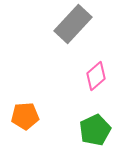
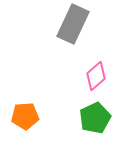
gray rectangle: rotated 18 degrees counterclockwise
green pentagon: moved 12 px up
